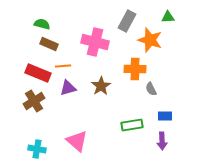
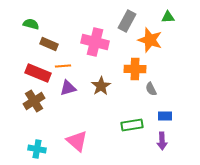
green semicircle: moved 11 px left
